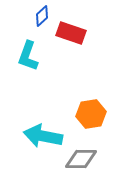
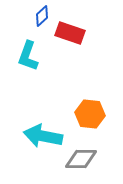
red rectangle: moved 1 px left
orange hexagon: moved 1 px left; rotated 16 degrees clockwise
